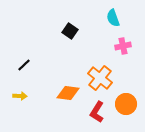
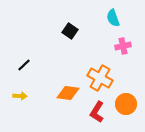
orange cross: rotated 10 degrees counterclockwise
